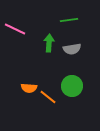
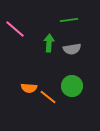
pink line: rotated 15 degrees clockwise
